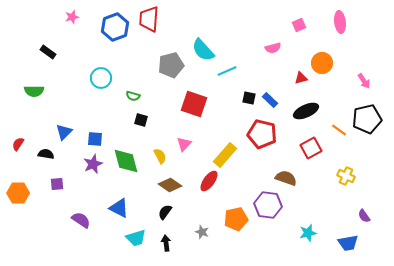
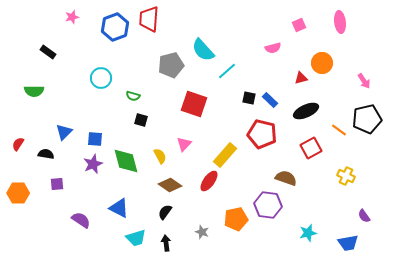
cyan line at (227, 71): rotated 18 degrees counterclockwise
